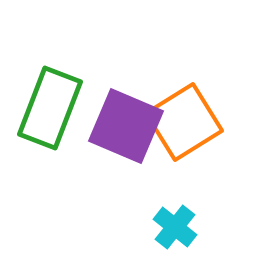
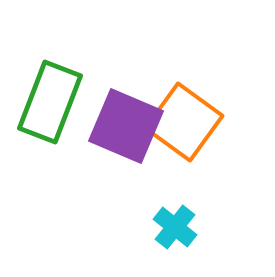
green rectangle: moved 6 px up
orange square: rotated 22 degrees counterclockwise
